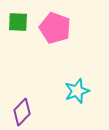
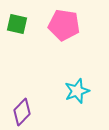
green square: moved 1 px left, 2 px down; rotated 10 degrees clockwise
pink pentagon: moved 9 px right, 3 px up; rotated 12 degrees counterclockwise
